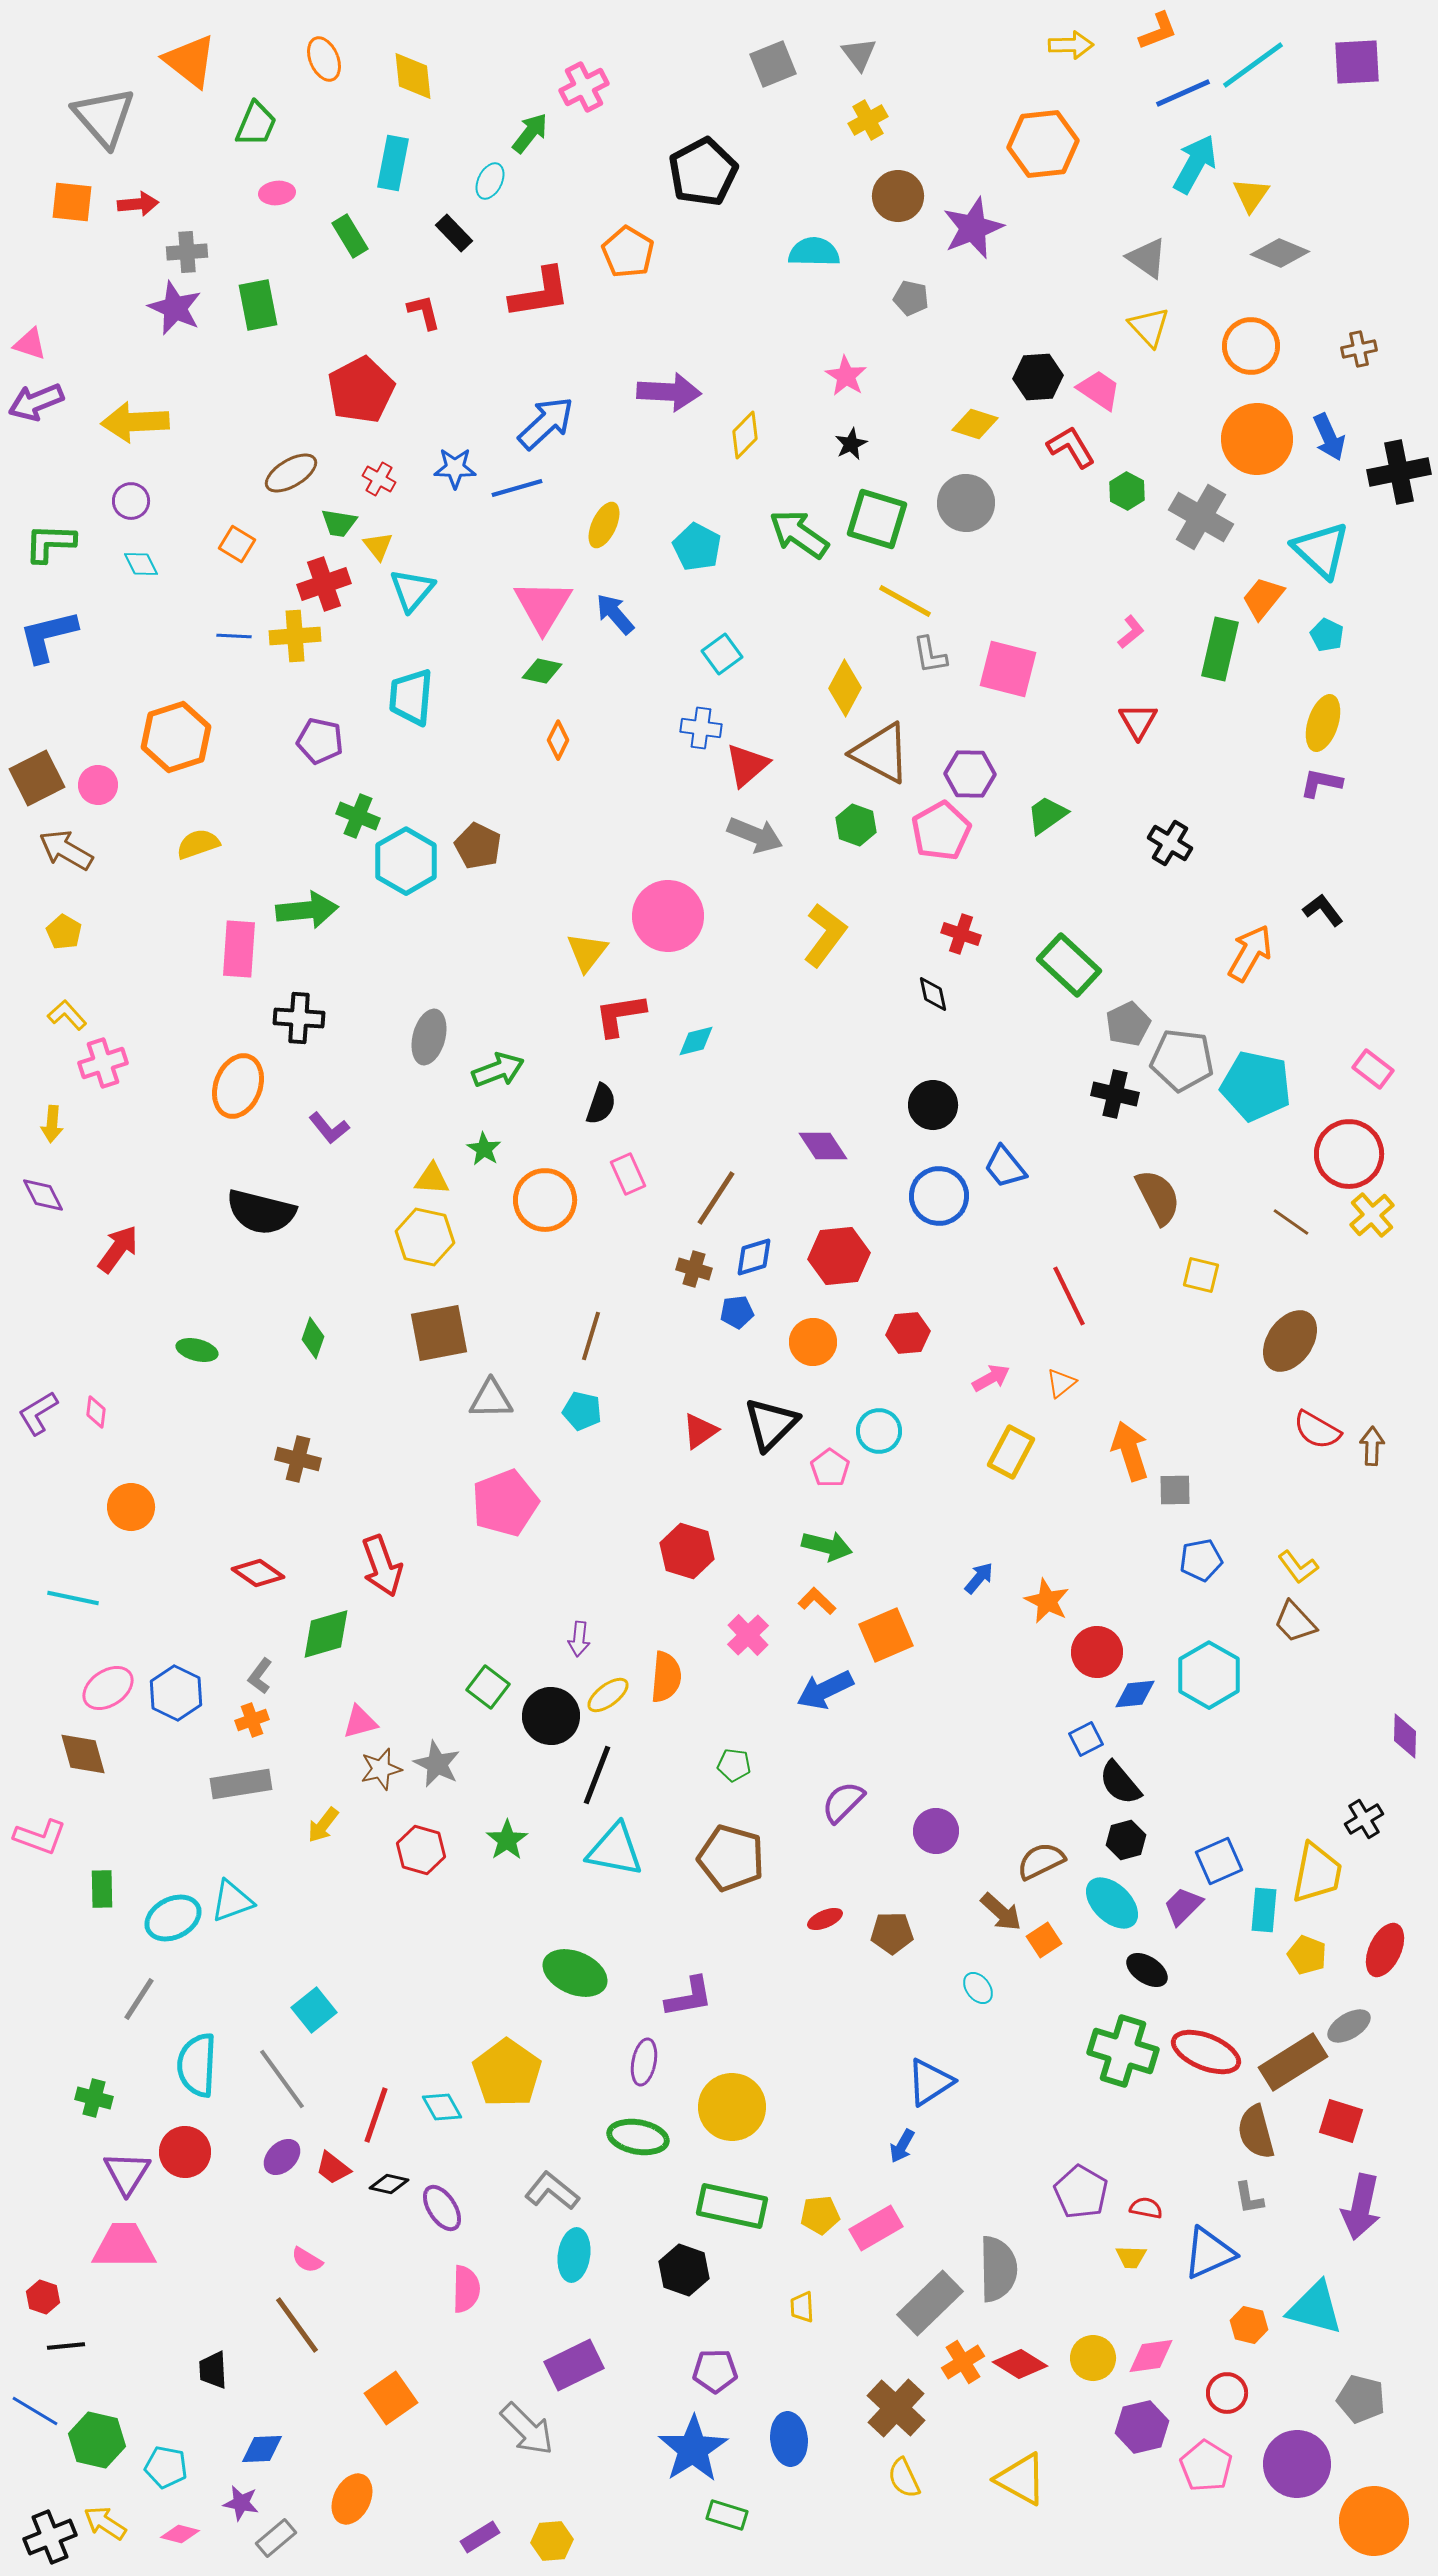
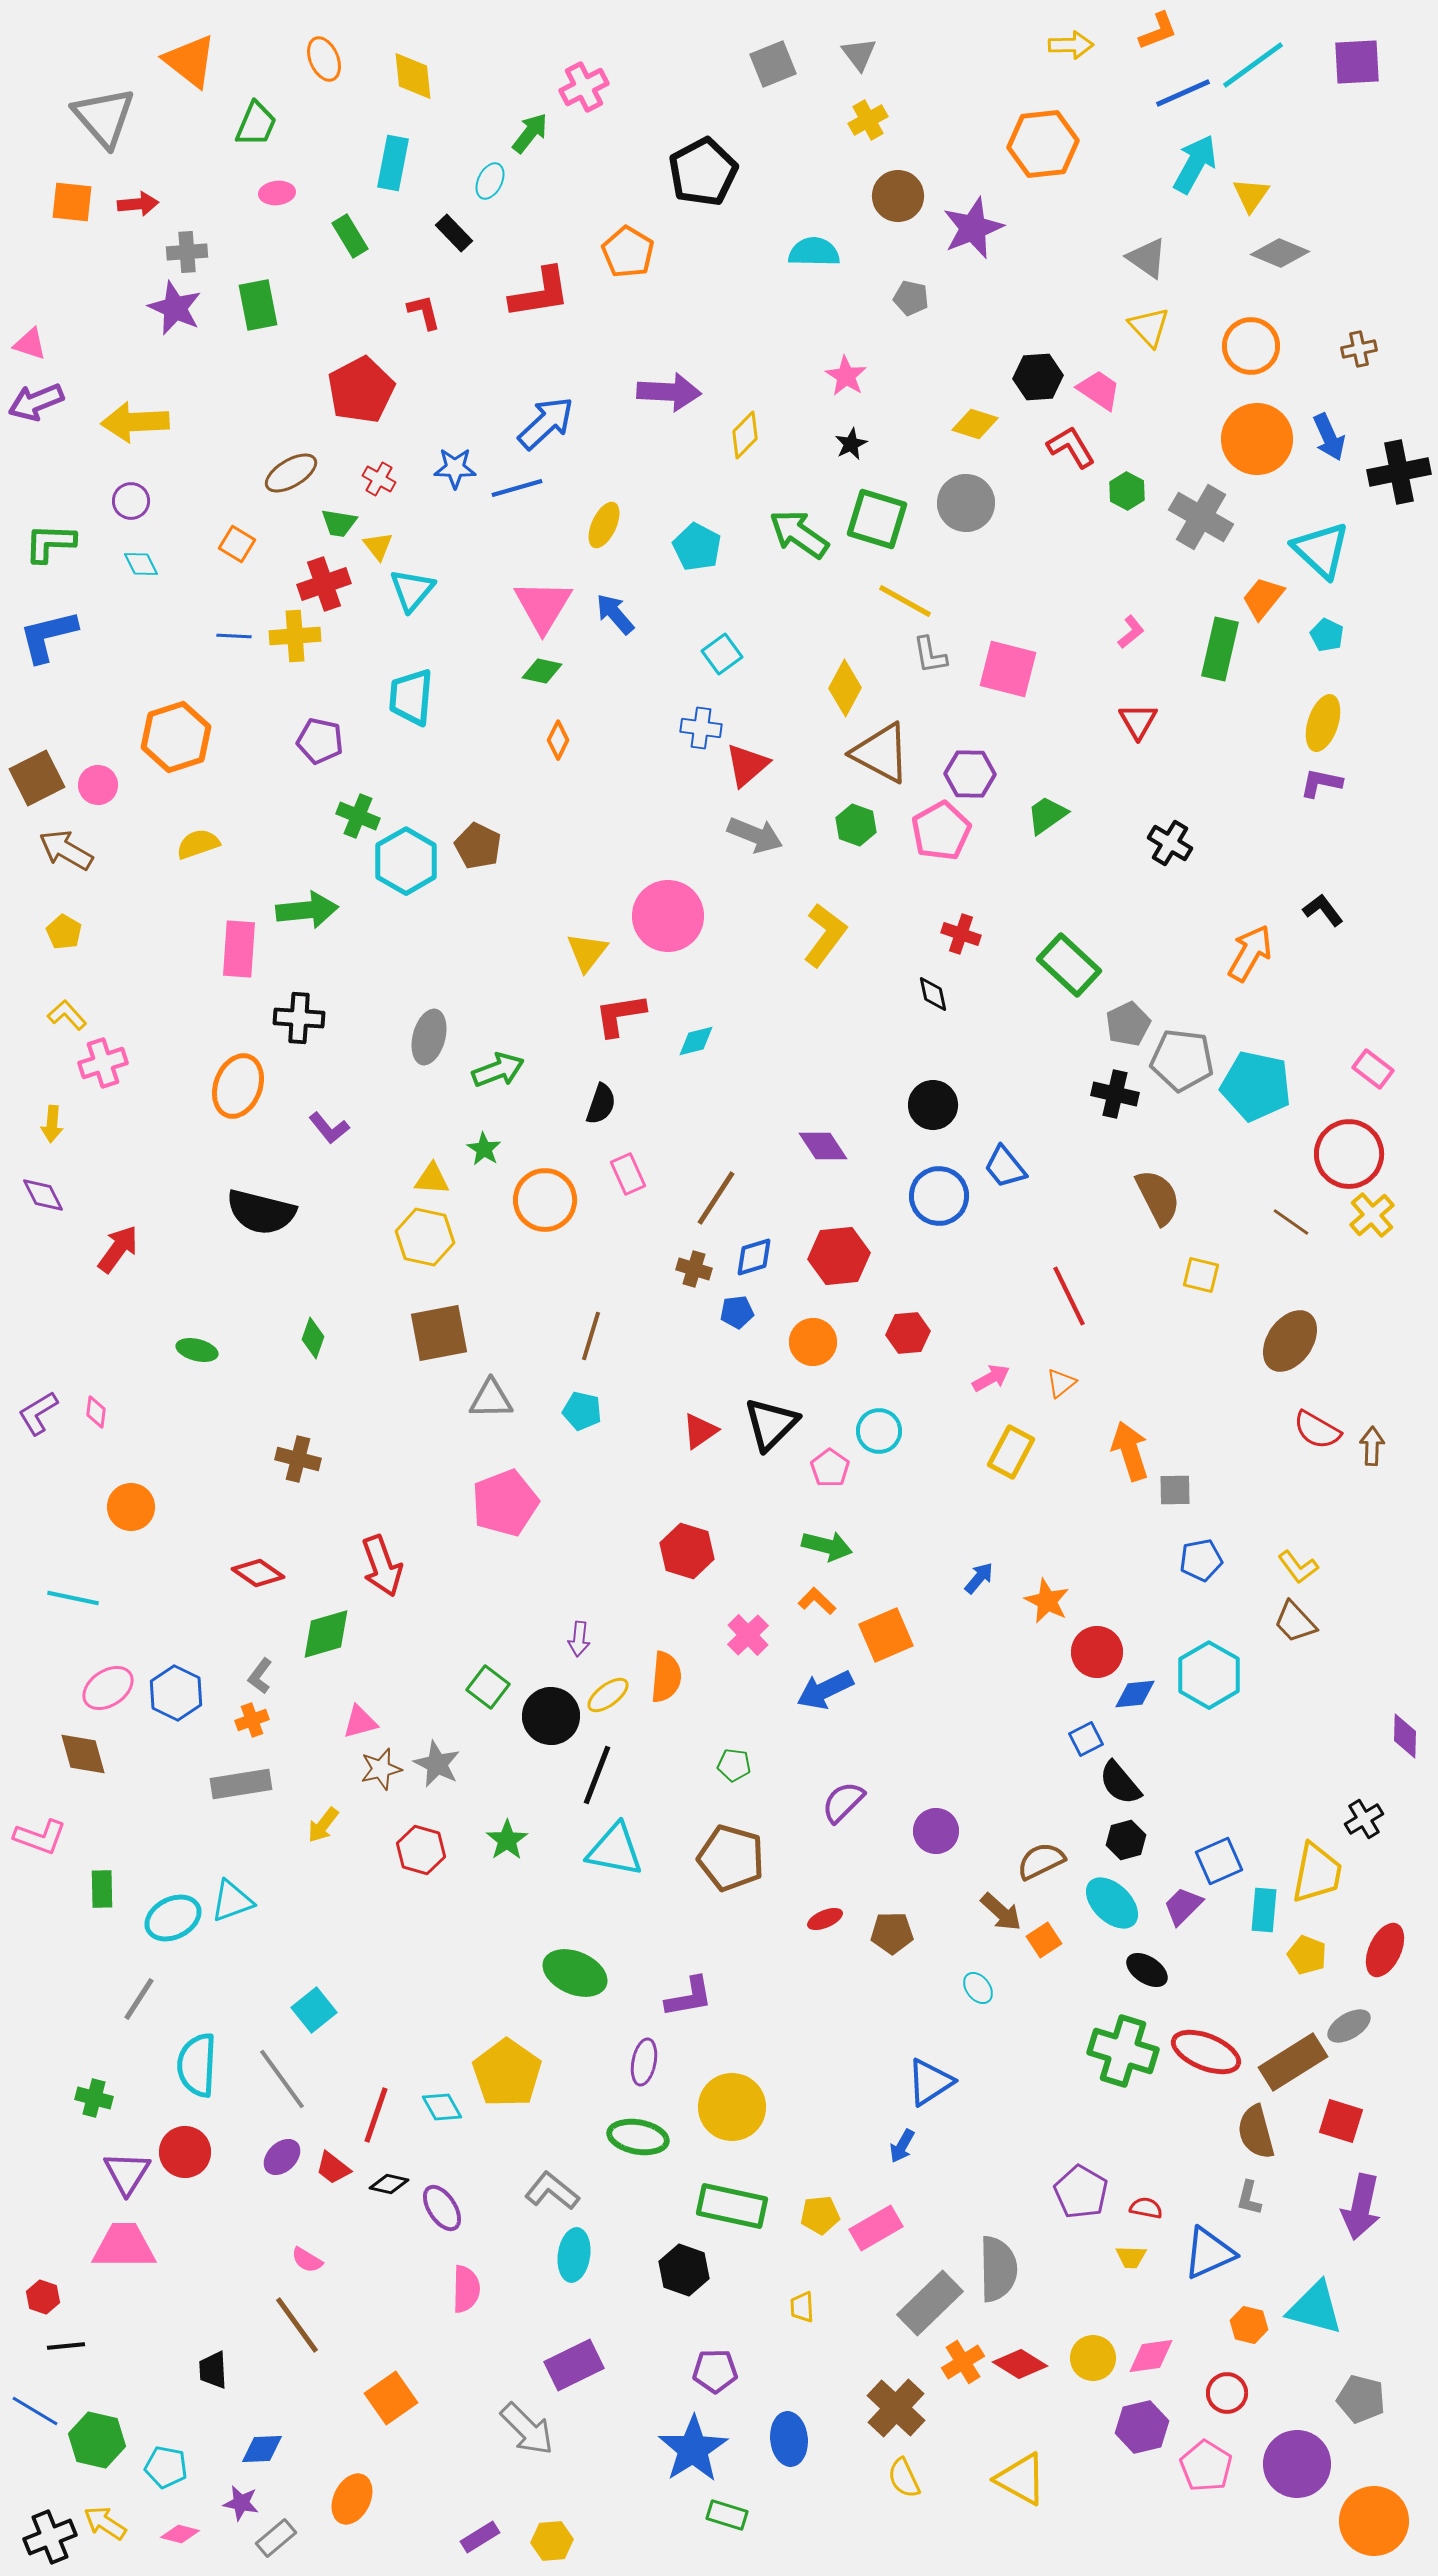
gray L-shape at (1249, 2198): rotated 24 degrees clockwise
